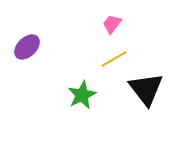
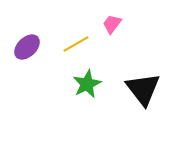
yellow line: moved 38 px left, 15 px up
black triangle: moved 3 px left
green star: moved 5 px right, 11 px up
